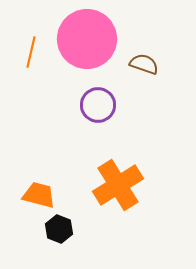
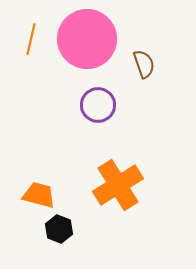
orange line: moved 13 px up
brown semicircle: rotated 52 degrees clockwise
